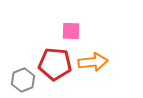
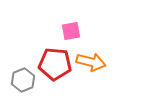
pink square: rotated 12 degrees counterclockwise
orange arrow: moved 2 px left; rotated 20 degrees clockwise
